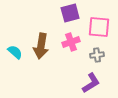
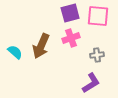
pink square: moved 1 px left, 11 px up
pink cross: moved 4 px up
brown arrow: rotated 15 degrees clockwise
